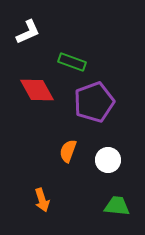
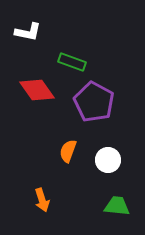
white L-shape: rotated 36 degrees clockwise
red diamond: rotated 6 degrees counterclockwise
purple pentagon: rotated 24 degrees counterclockwise
